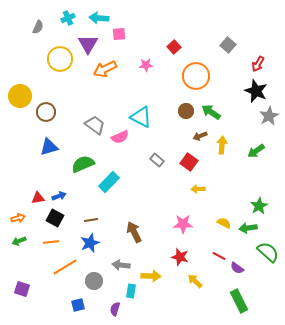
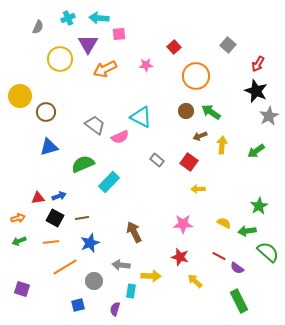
brown line at (91, 220): moved 9 px left, 2 px up
green arrow at (248, 228): moved 1 px left, 3 px down
